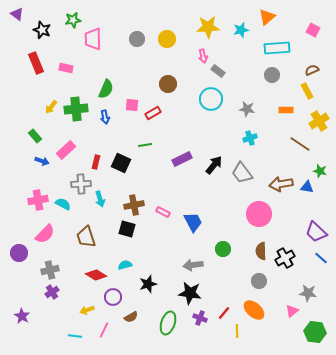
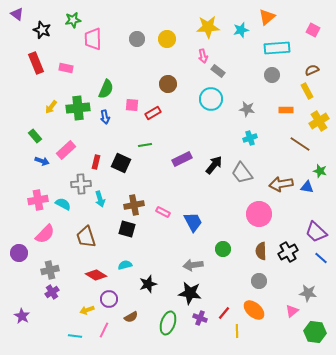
green cross at (76, 109): moved 2 px right, 1 px up
black cross at (285, 258): moved 3 px right, 6 px up
purple circle at (113, 297): moved 4 px left, 2 px down
